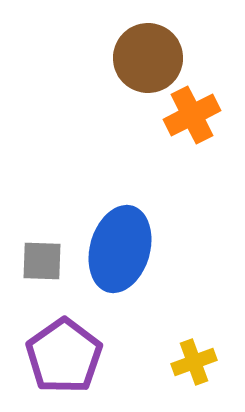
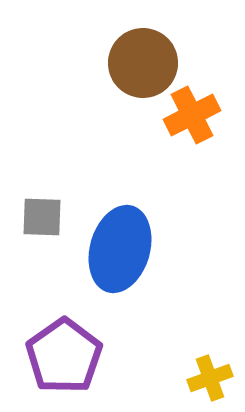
brown circle: moved 5 px left, 5 px down
gray square: moved 44 px up
yellow cross: moved 16 px right, 16 px down
